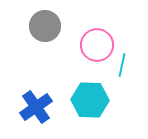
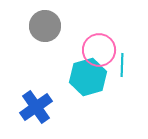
pink circle: moved 2 px right, 5 px down
cyan line: rotated 10 degrees counterclockwise
cyan hexagon: moved 2 px left, 23 px up; rotated 18 degrees counterclockwise
